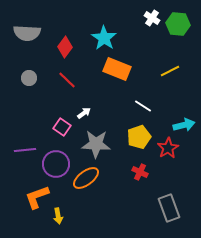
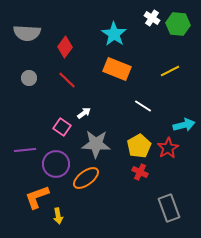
cyan star: moved 10 px right, 4 px up
yellow pentagon: moved 9 px down; rotated 10 degrees counterclockwise
